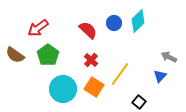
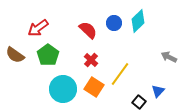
blue triangle: moved 2 px left, 15 px down
